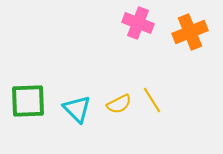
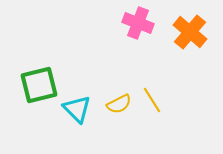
orange cross: rotated 28 degrees counterclockwise
green square: moved 11 px right, 16 px up; rotated 12 degrees counterclockwise
